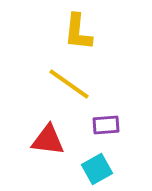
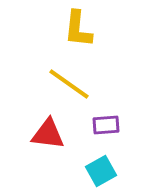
yellow L-shape: moved 3 px up
red triangle: moved 6 px up
cyan square: moved 4 px right, 2 px down
